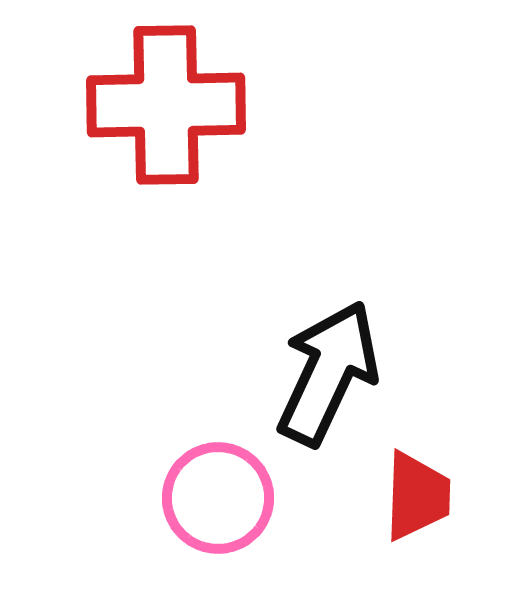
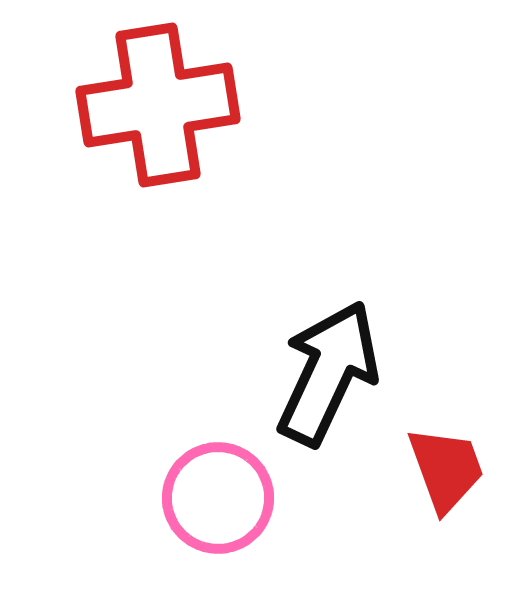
red cross: moved 8 px left; rotated 8 degrees counterclockwise
red trapezoid: moved 29 px right, 27 px up; rotated 22 degrees counterclockwise
